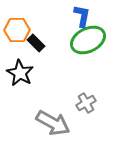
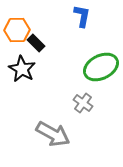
green ellipse: moved 13 px right, 27 px down
black star: moved 2 px right, 4 px up
gray cross: moved 3 px left; rotated 24 degrees counterclockwise
gray arrow: moved 11 px down
